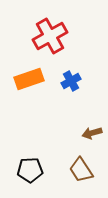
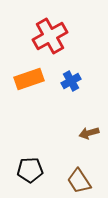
brown arrow: moved 3 px left
brown trapezoid: moved 2 px left, 11 px down
